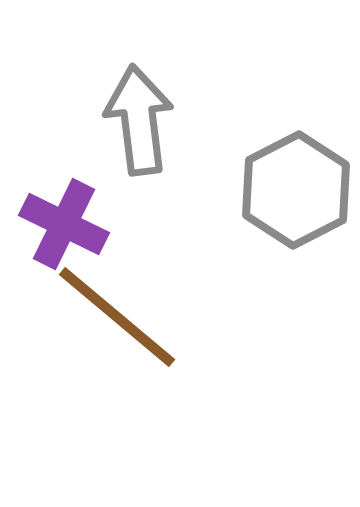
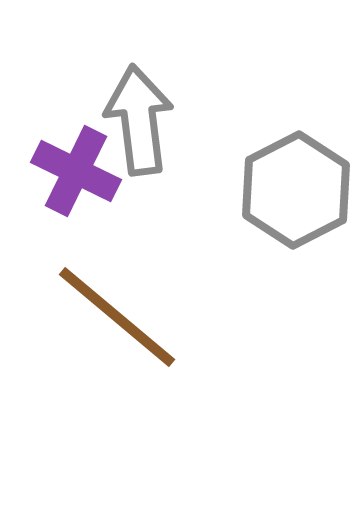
purple cross: moved 12 px right, 53 px up
